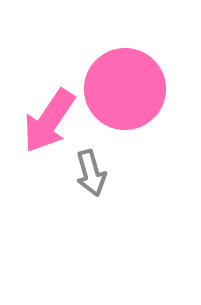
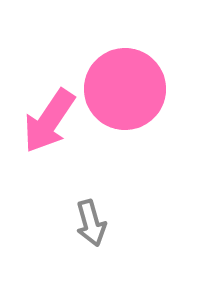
gray arrow: moved 50 px down
